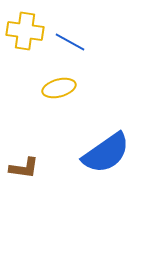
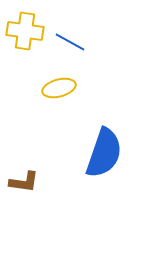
blue semicircle: moved 2 px left; rotated 36 degrees counterclockwise
brown L-shape: moved 14 px down
